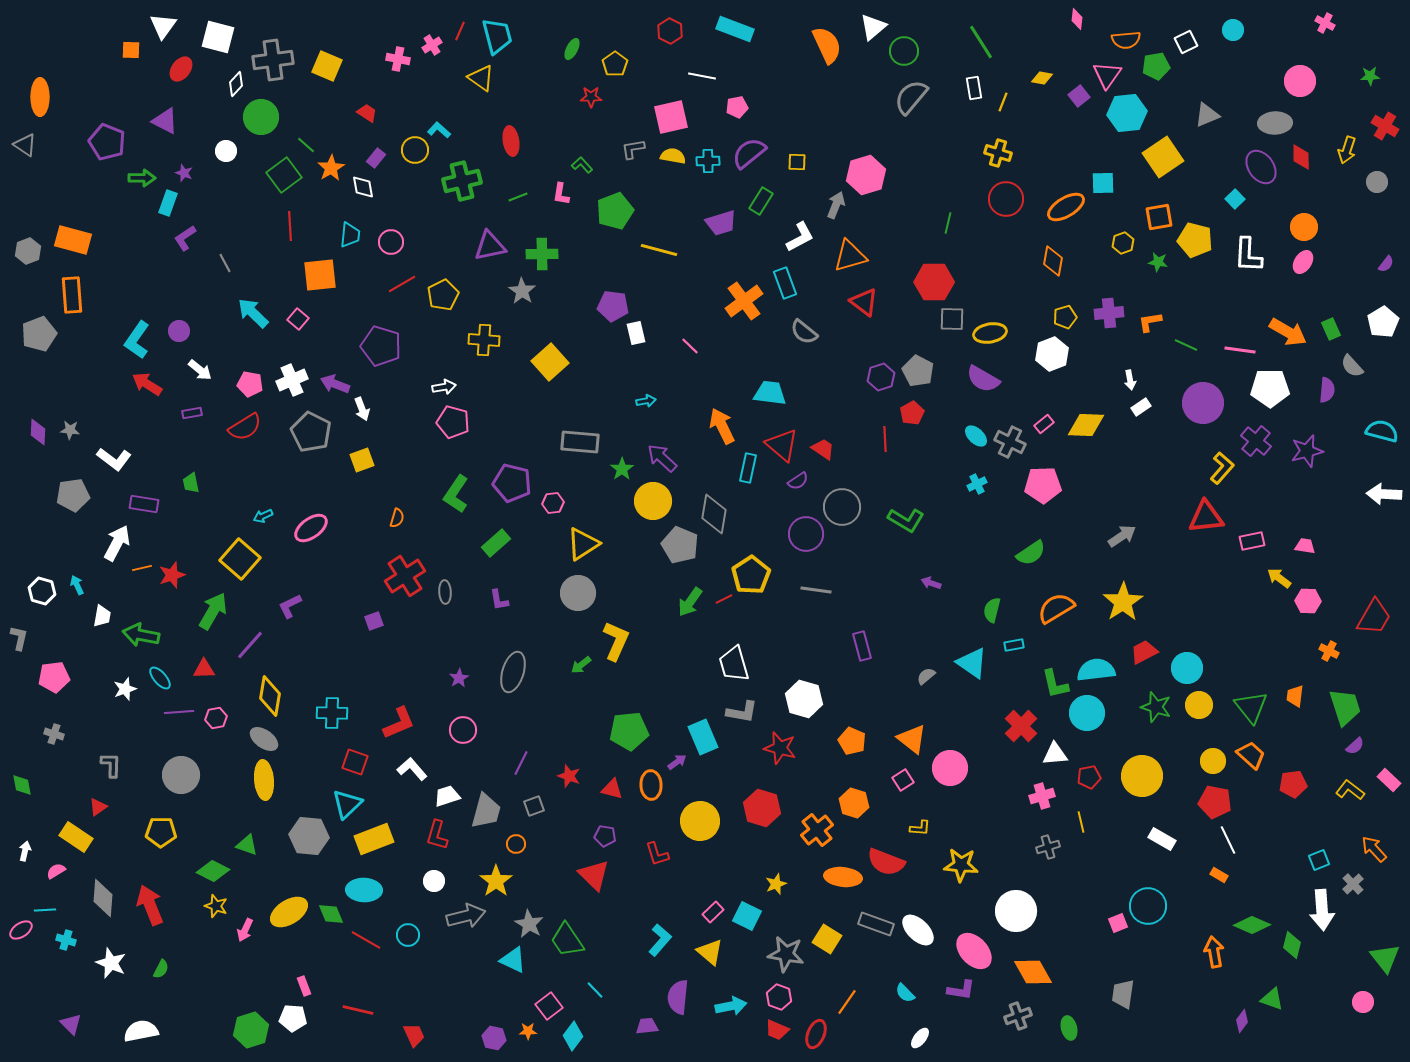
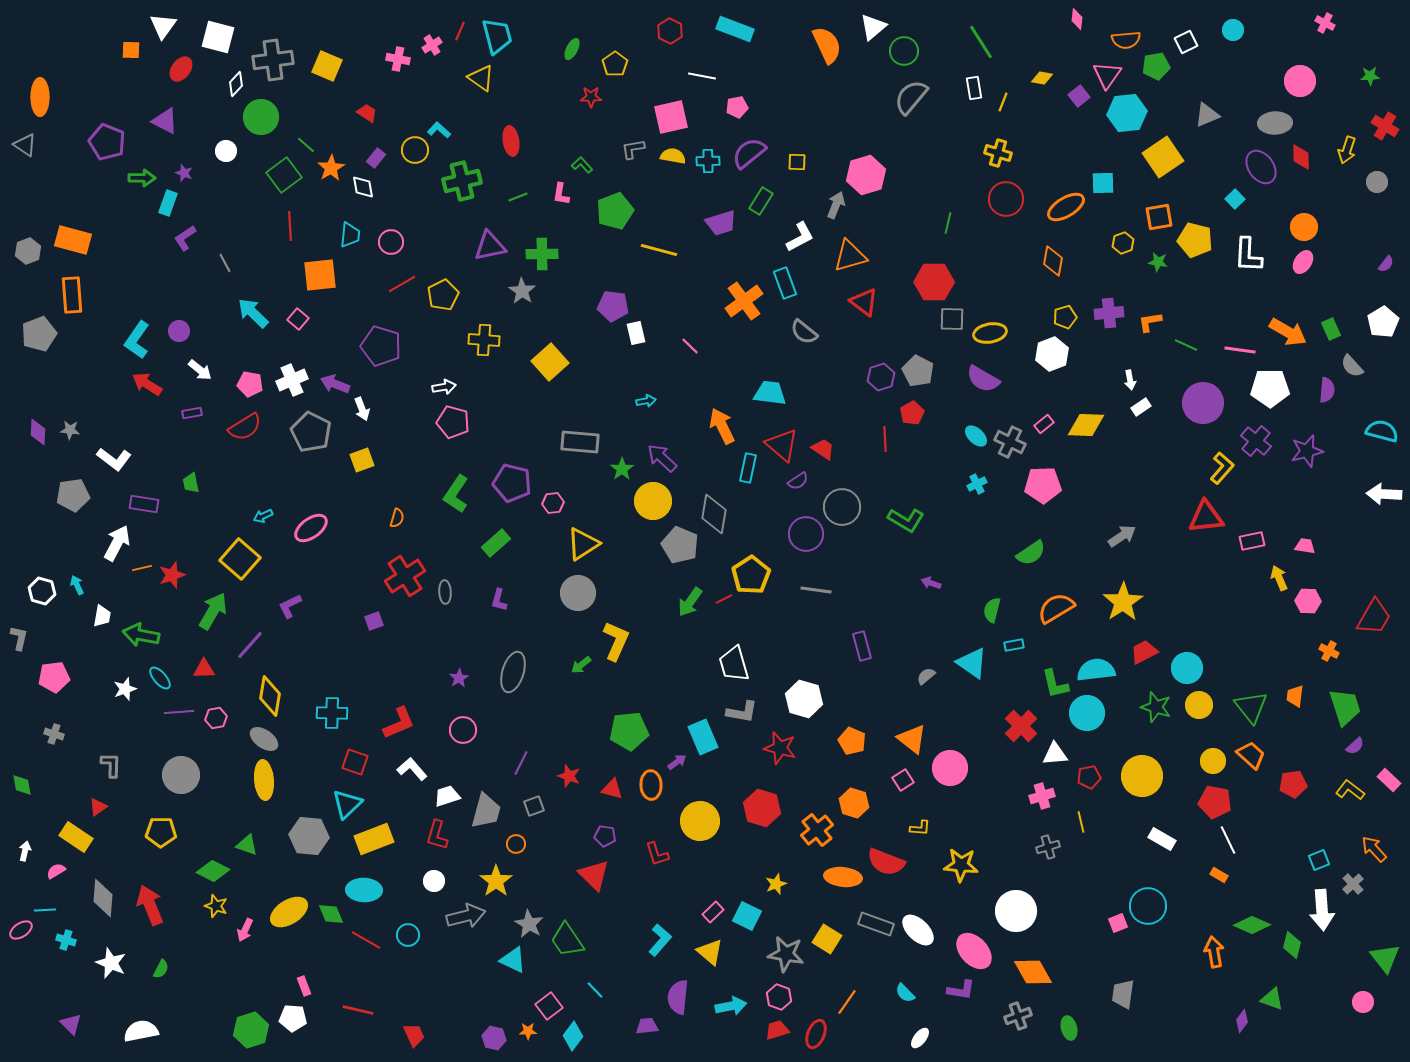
yellow arrow at (1279, 578): rotated 30 degrees clockwise
purple L-shape at (499, 600): rotated 25 degrees clockwise
red trapezoid at (777, 1030): rotated 140 degrees clockwise
